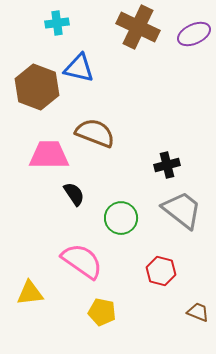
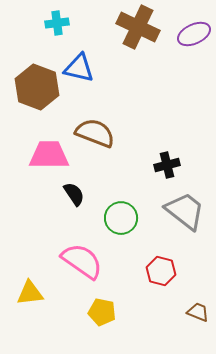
gray trapezoid: moved 3 px right, 1 px down
